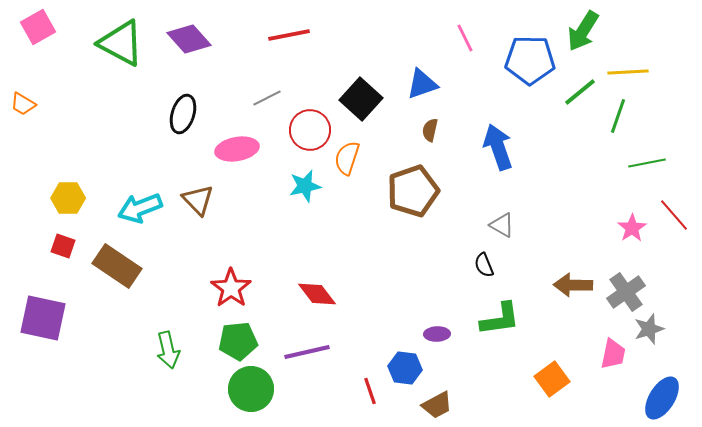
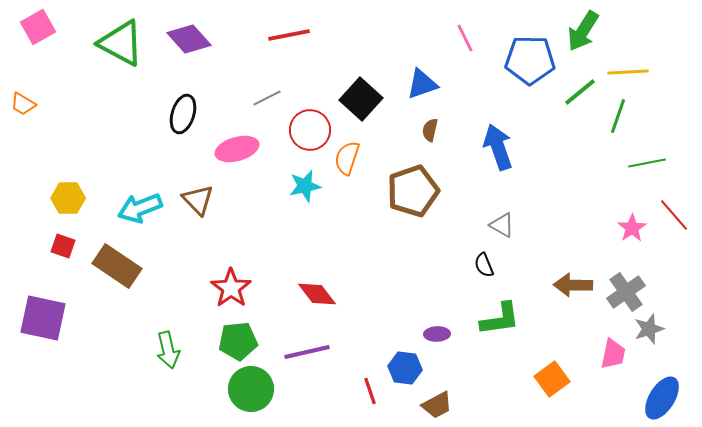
pink ellipse at (237, 149): rotated 6 degrees counterclockwise
